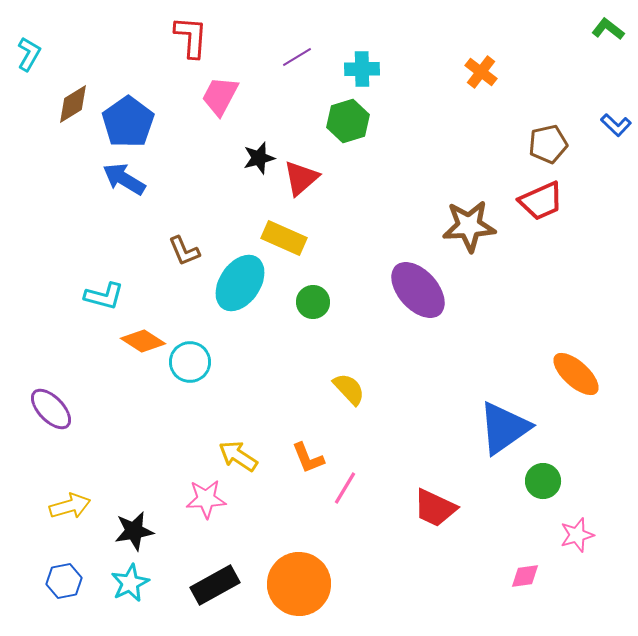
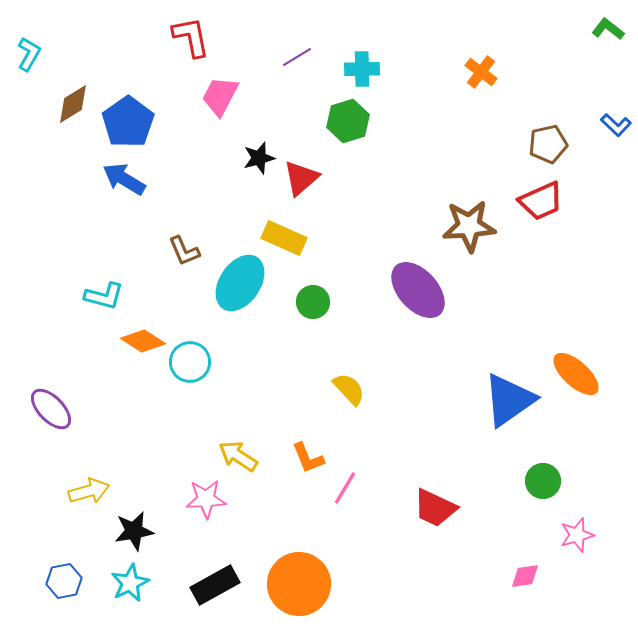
red L-shape at (191, 37): rotated 15 degrees counterclockwise
blue triangle at (504, 428): moved 5 px right, 28 px up
yellow arrow at (70, 506): moved 19 px right, 15 px up
